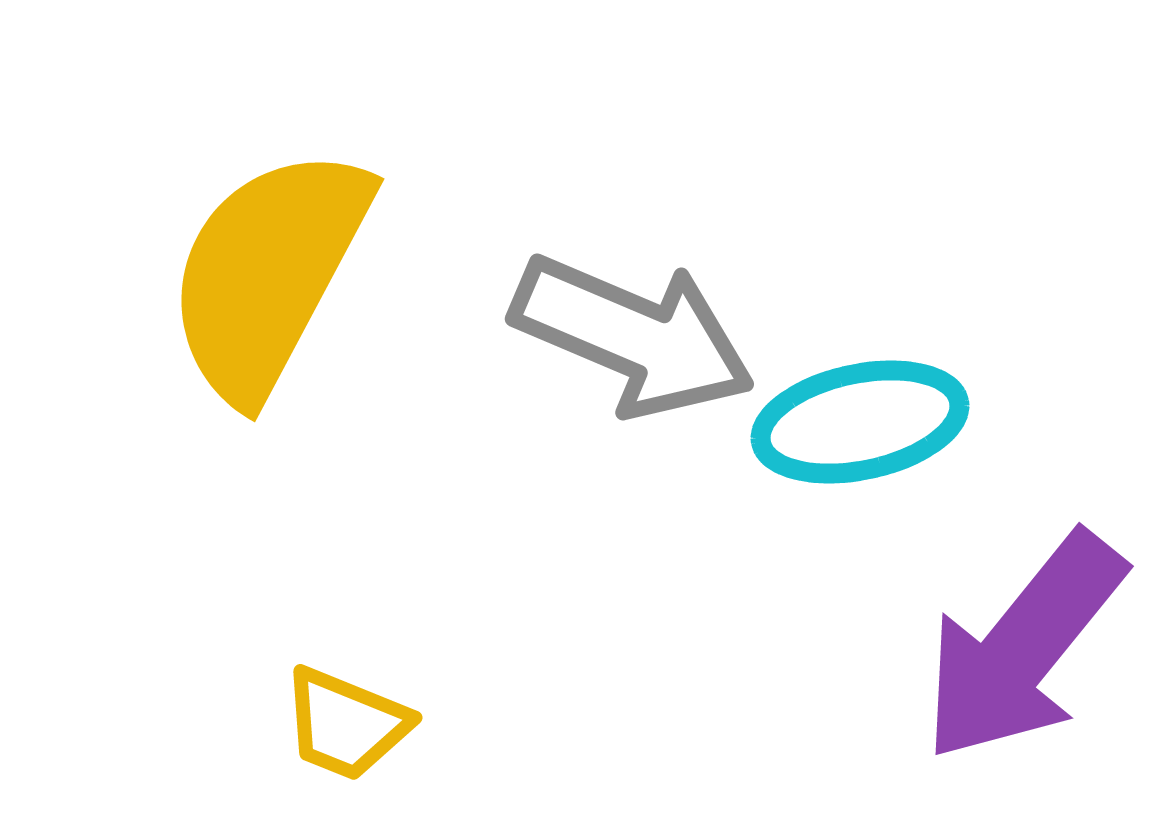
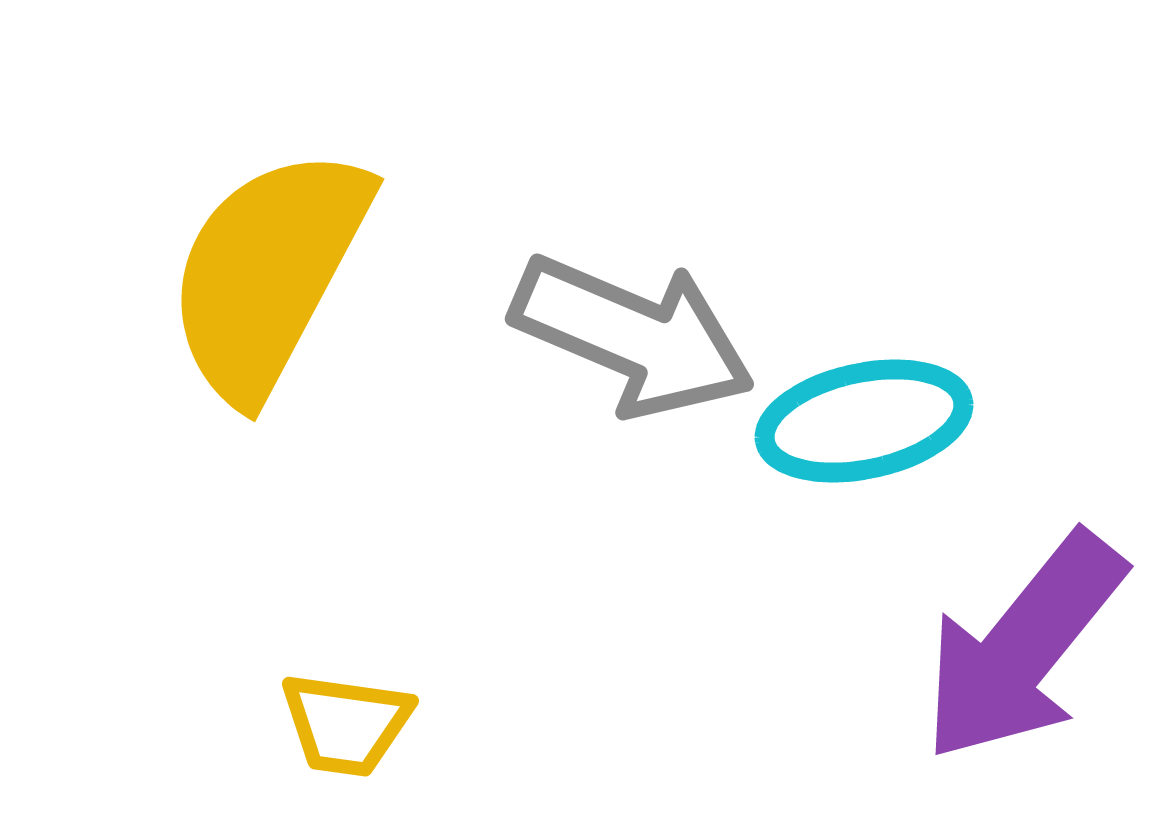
cyan ellipse: moved 4 px right, 1 px up
yellow trapezoid: rotated 14 degrees counterclockwise
